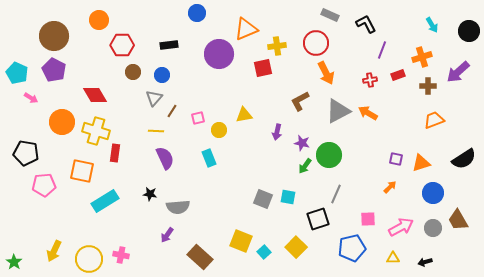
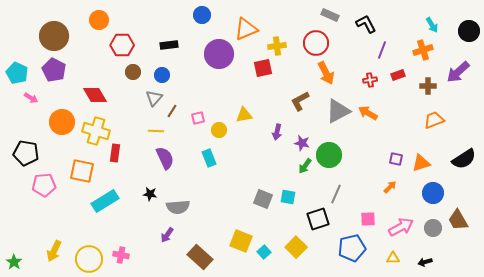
blue circle at (197, 13): moved 5 px right, 2 px down
orange cross at (422, 57): moved 1 px right, 7 px up
